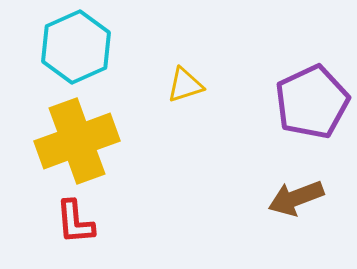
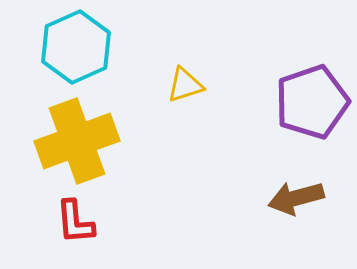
purple pentagon: rotated 6 degrees clockwise
brown arrow: rotated 6 degrees clockwise
